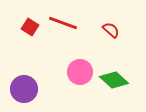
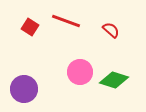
red line: moved 3 px right, 2 px up
green diamond: rotated 24 degrees counterclockwise
